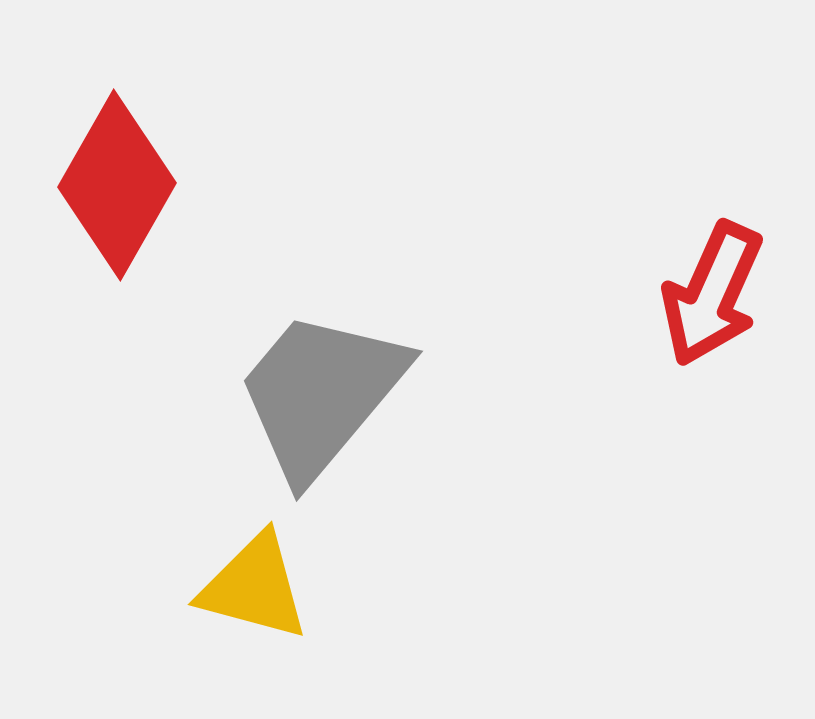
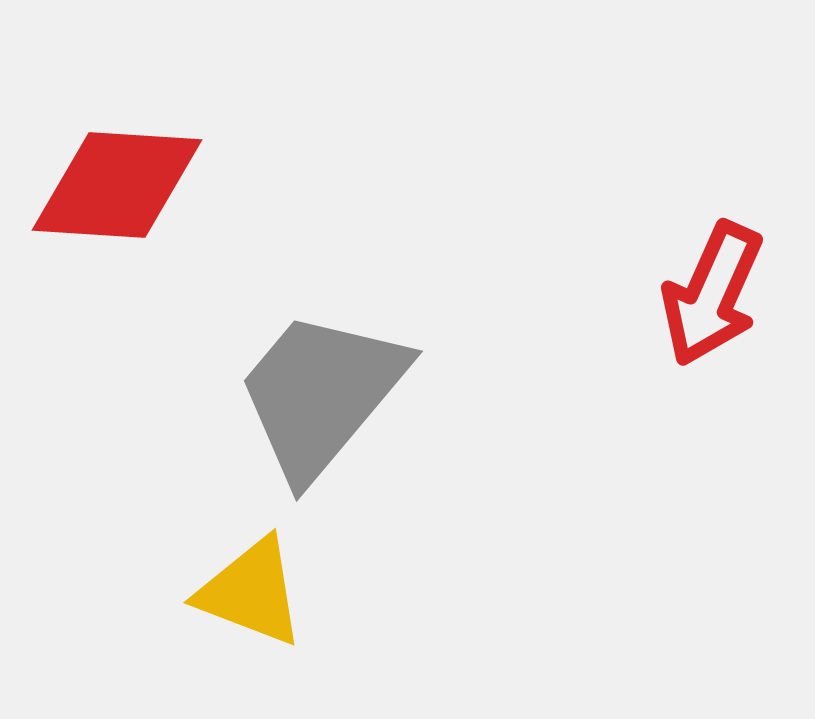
red diamond: rotated 64 degrees clockwise
yellow triangle: moved 3 px left, 5 px down; rotated 6 degrees clockwise
